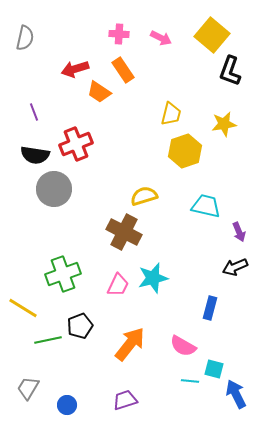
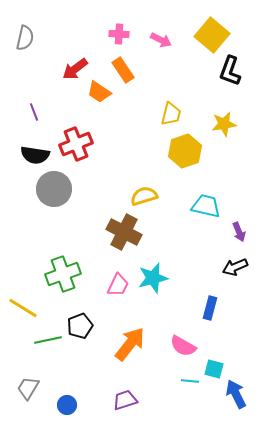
pink arrow: moved 2 px down
red arrow: rotated 20 degrees counterclockwise
